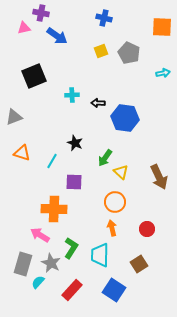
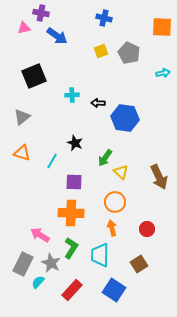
gray triangle: moved 8 px right; rotated 18 degrees counterclockwise
orange cross: moved 17 px right, 4 px down
gray rectangle: rotated 10 degrees clockwise
